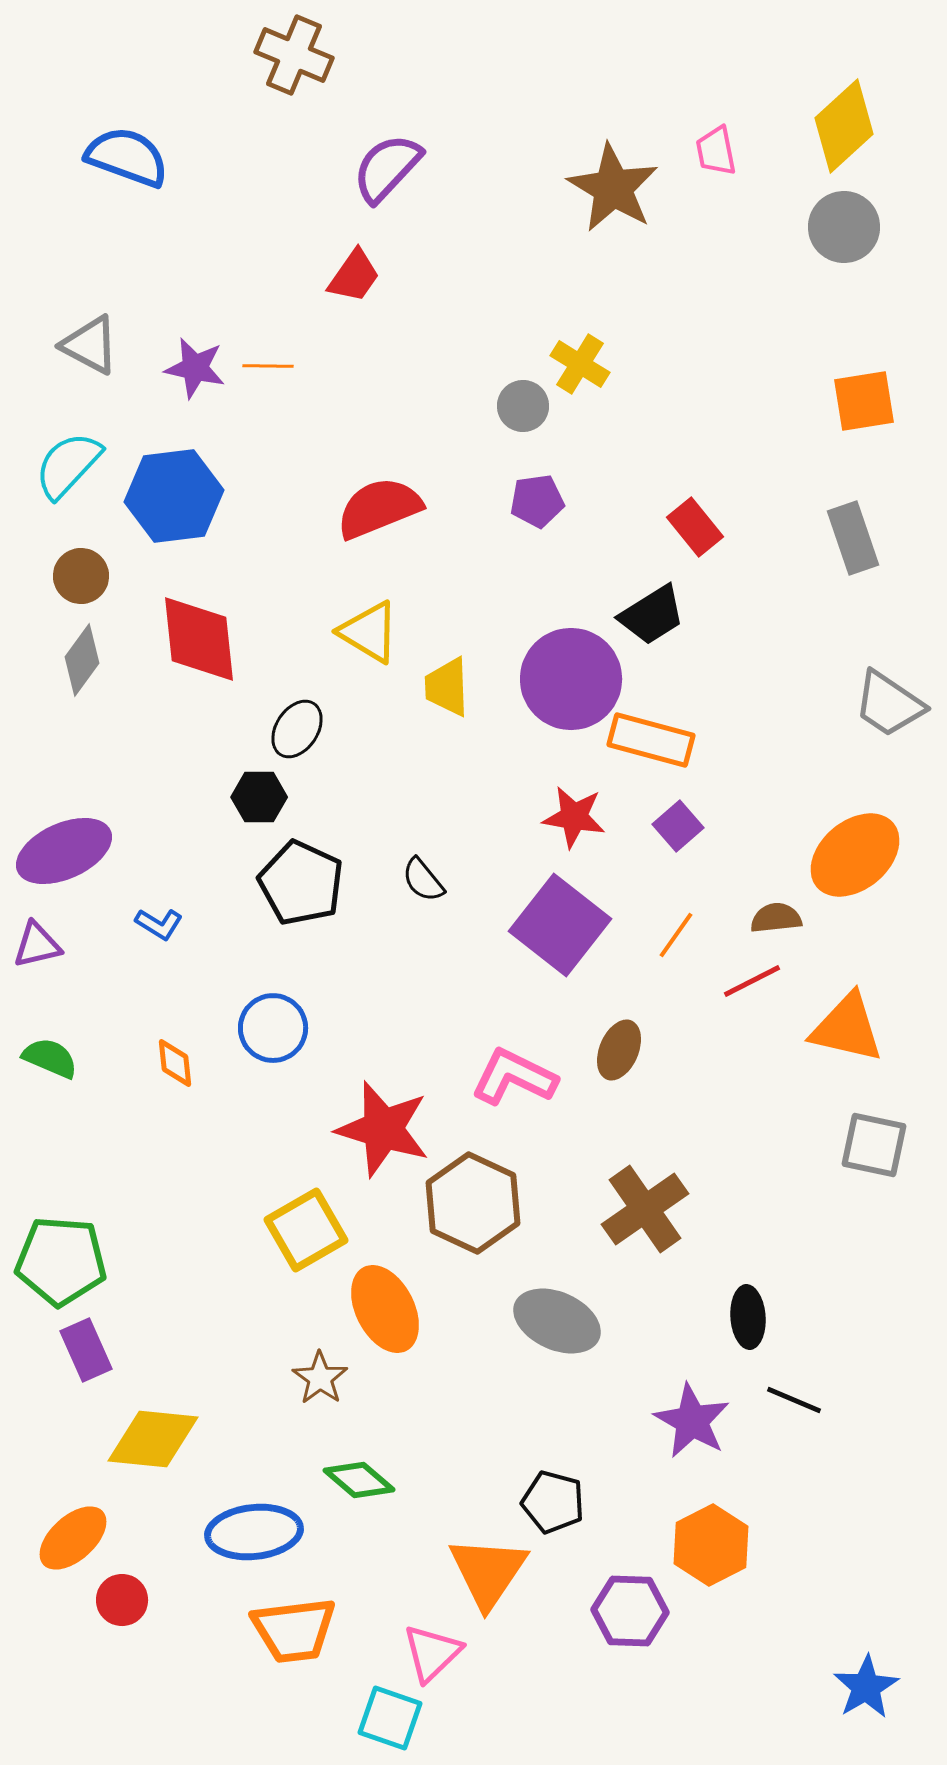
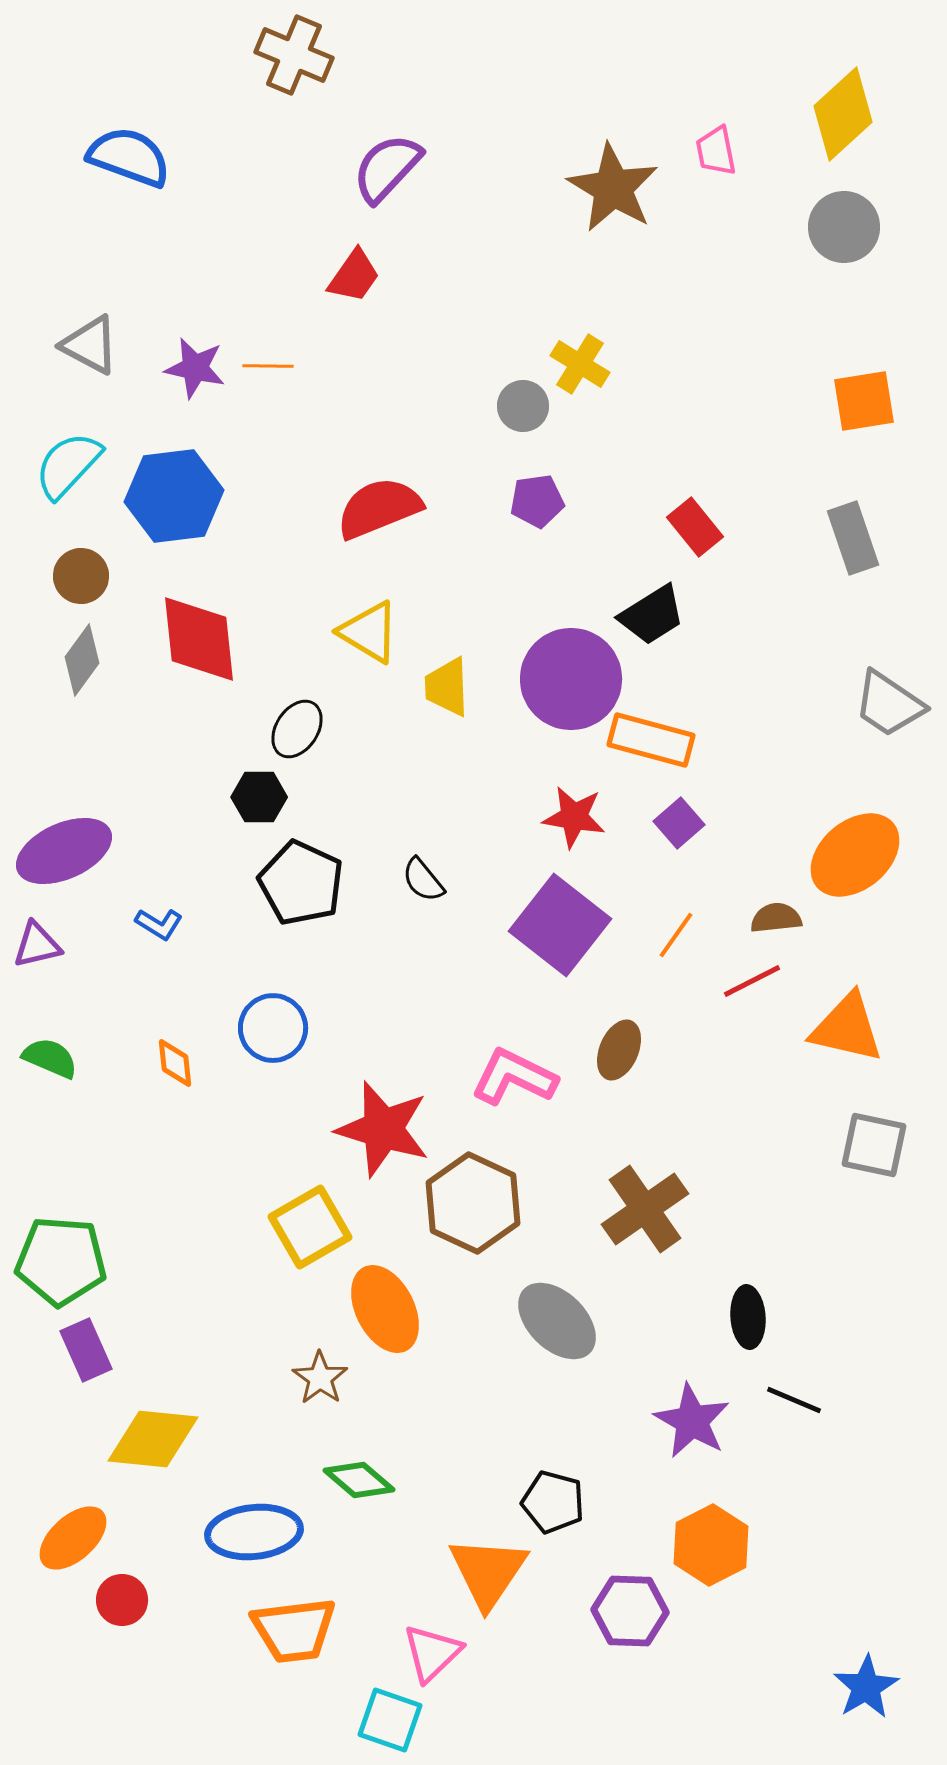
yellow diamond at (844, 126): moved 1 px left, 12 px up
blue semicircle at (127, 157): moved 2 px right
purple square at (678, 826): moved 1 px right, 3 px up
yellow square at (306, 1230): moved 4 px right, 3 px up
gray ellipse at (557, 1321): rotated 20 degrees clockwise
cyan square at (390, 1718): moved 2 px down
